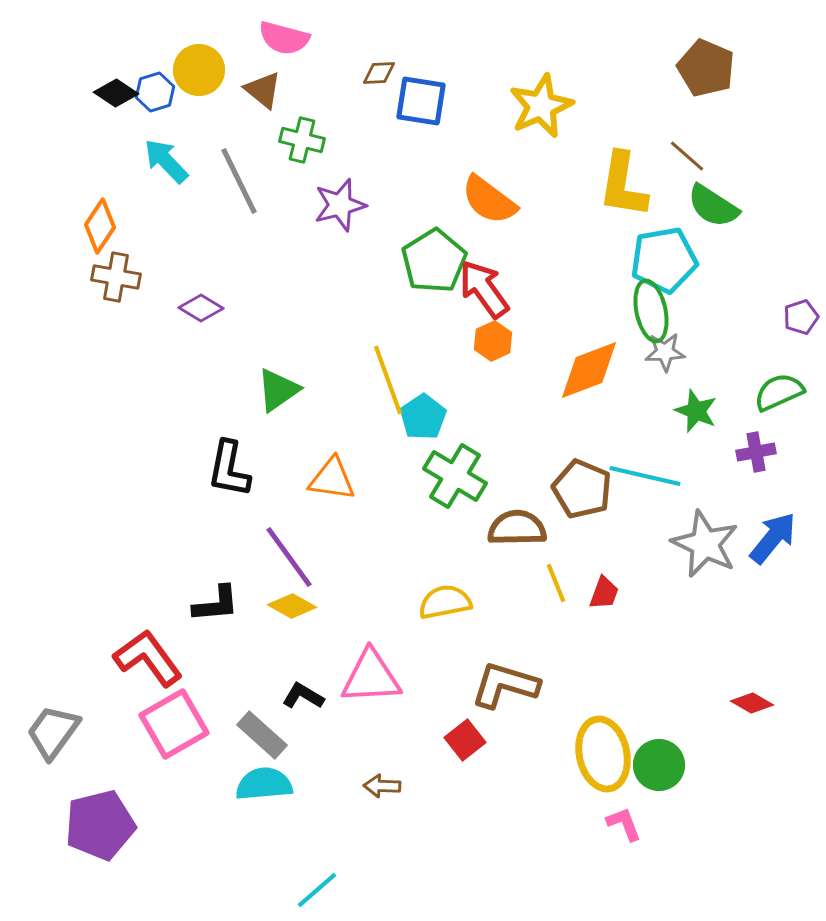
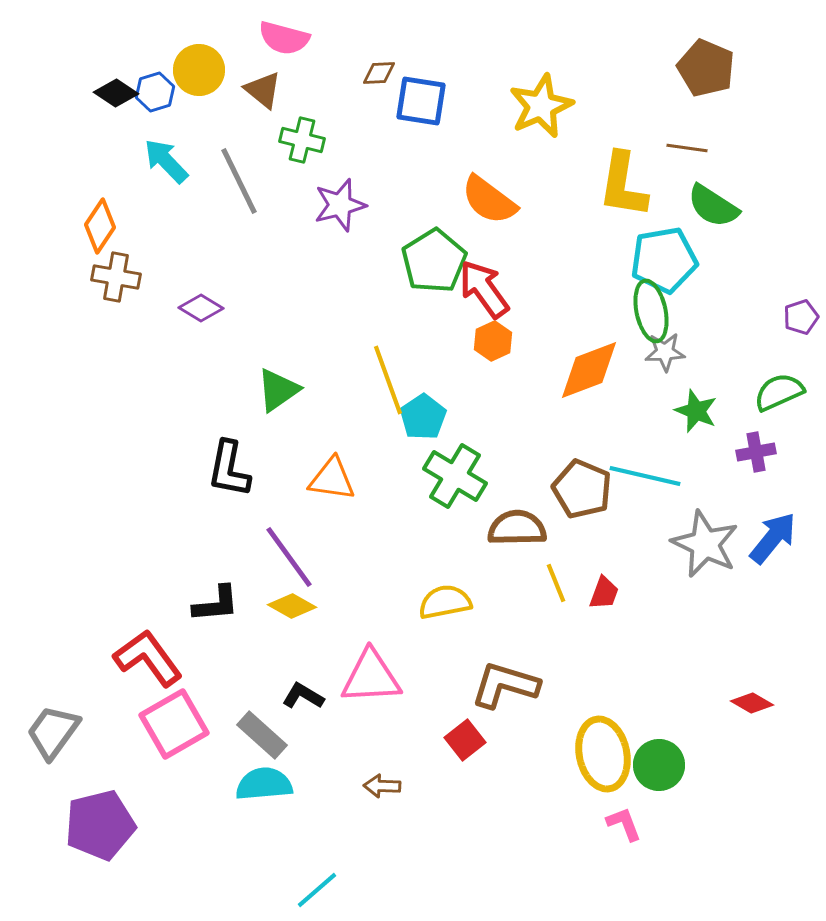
brown line at (687, 156): moved 8 px up; rotated 33 degrees counterclockwise
